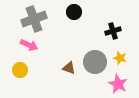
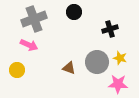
black cross: moved 3 px left, 2 px up
gray circle: moved 2 px right
yellow circle: moved 3 px left
pink star: rotated 24 degrees counterclockwise
